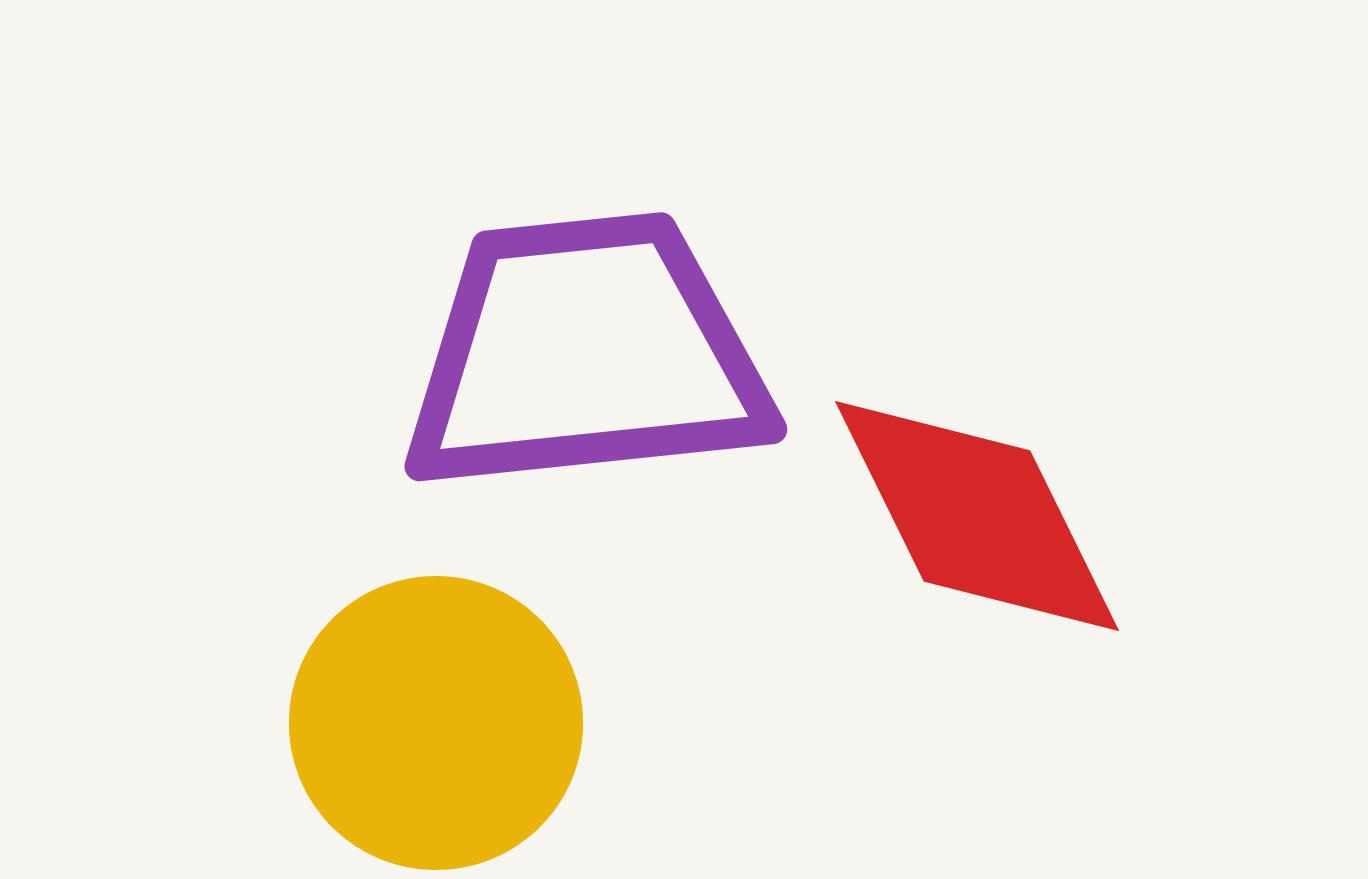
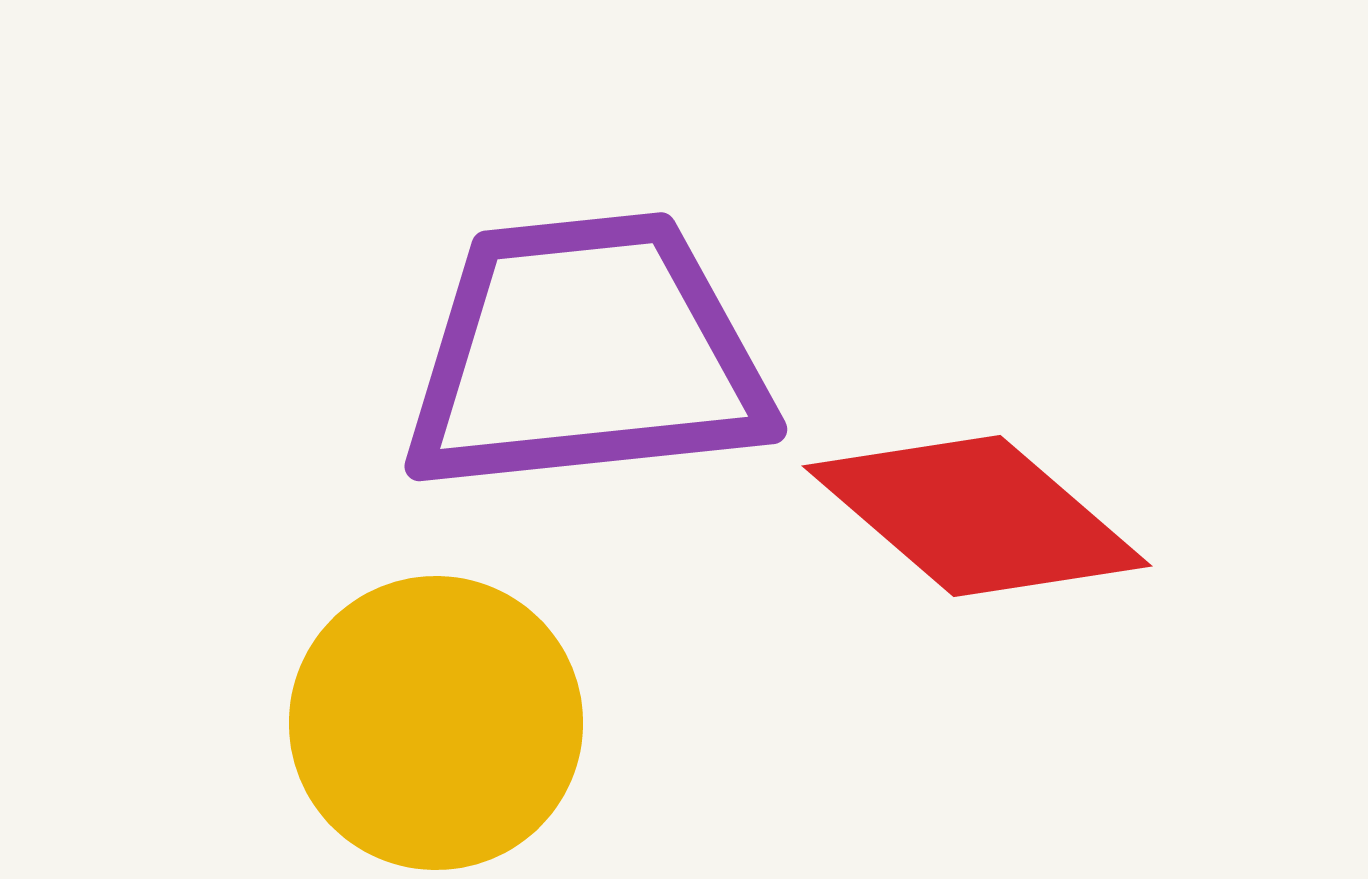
red diamond: rotated 23 degrees counterclockwise
